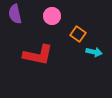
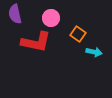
pink circle: moved 1 px left, 2 px down
red L-shape: moved 2 px left, 13 px up
